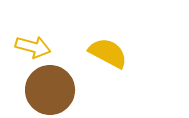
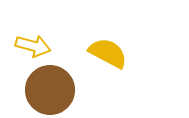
yellow arrow: moved 1 px up
